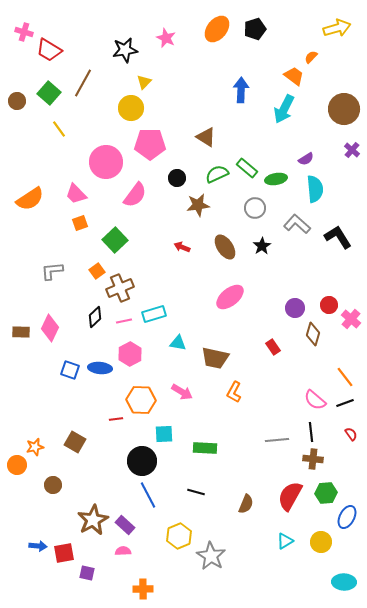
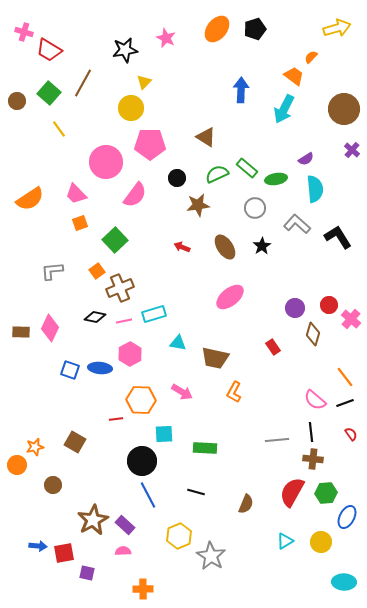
black diamond at (95, 317): rotated 55 degrees clockwise
red semicircle at (290, 496): moved 2 px right, 4 px up
